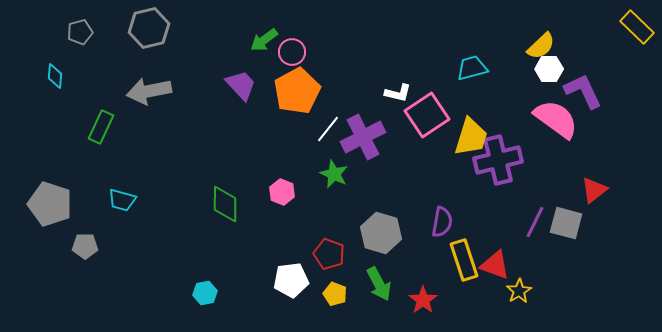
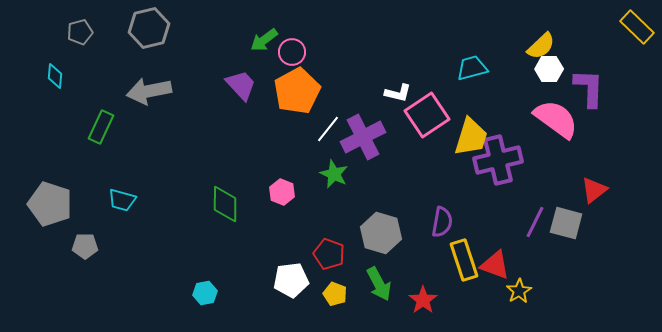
purple L-shape at (583, 91): moved 6 px right, 3 px up; rotated 27 degrees clockwise
